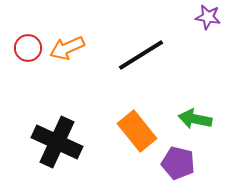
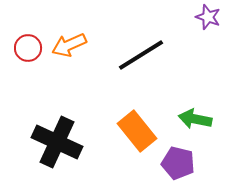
purple star: rotated 10 degrees clockwise
orange arrow: moved 2 px right, 3 px up
